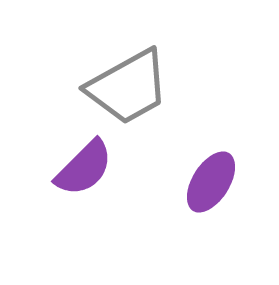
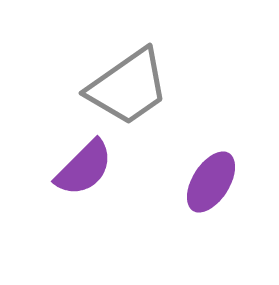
gray trapezoid: rotated 6 degrees counterclockwise
